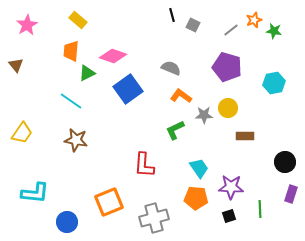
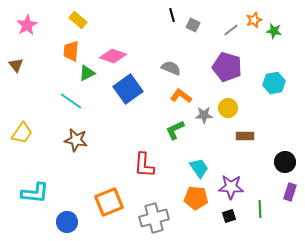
purple rectangle: moved 1 px left, 2 px up
